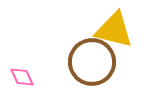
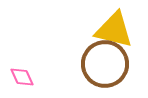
brown circle: moved 13 px right, 2 px down
